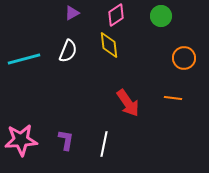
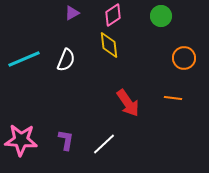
pink diamond: moved 3 px left
white semicircle: moved 2 px left, 9 px down
cyan line: rotated 8 degrees counterclockwise
pink star: rotated 8 degrees clockwise
white line: rotated 35 degrees clockwise
